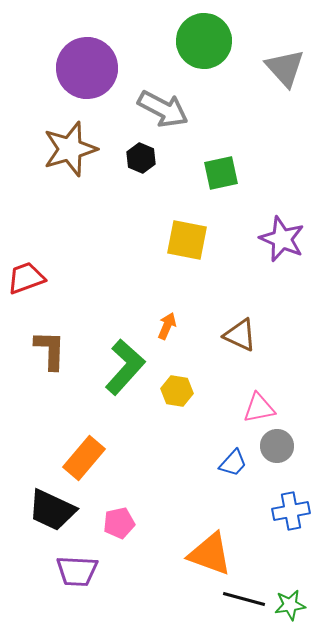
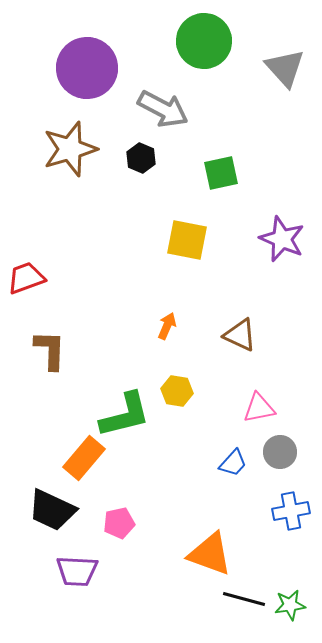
green L-shape: moved 48 px down; rotated 34 degrees clockwise
gray circle: moved 3 px right, 6 px down
